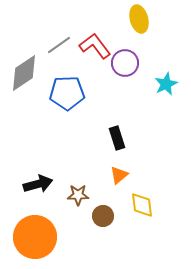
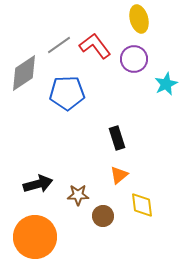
purple circle: moved 9 px right, 4 px up
